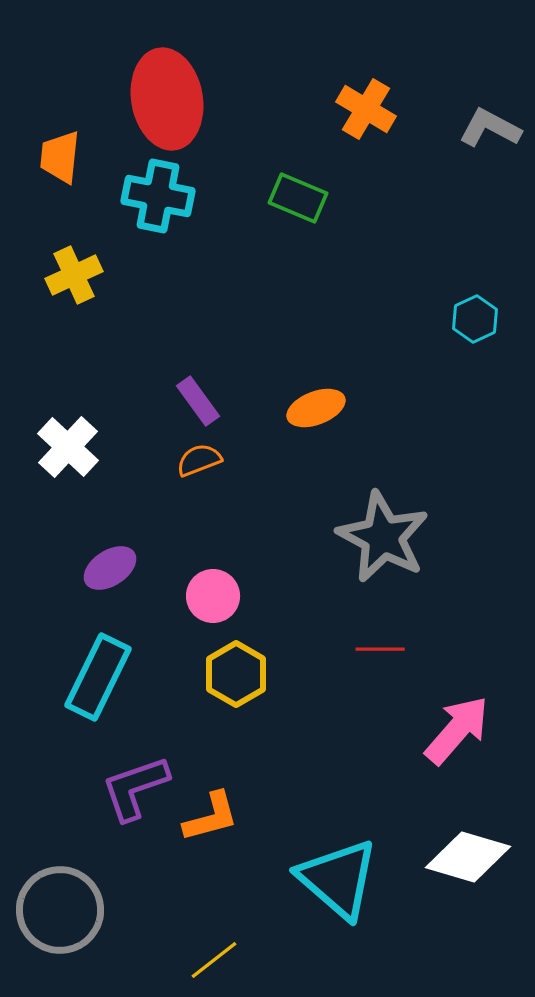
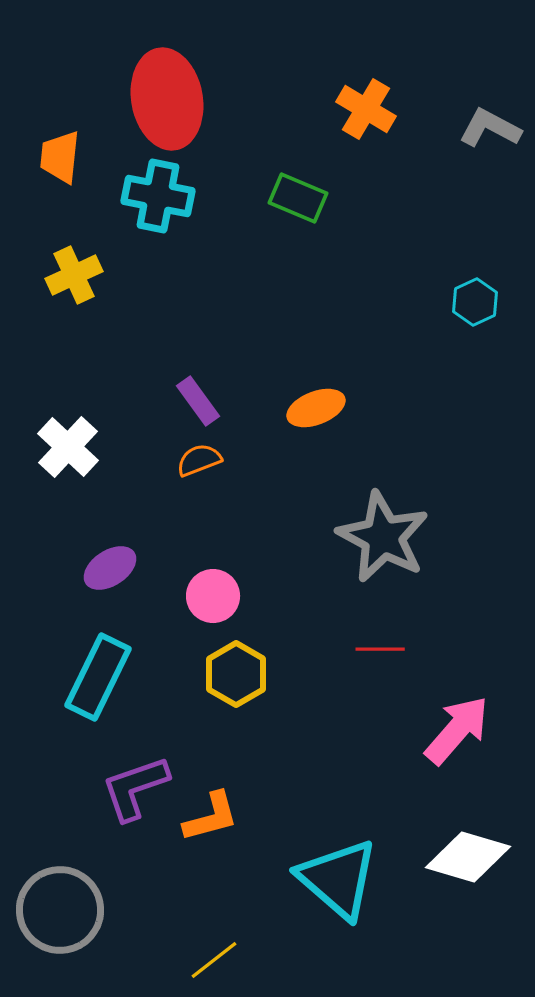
cyan hexagon: moved 17 px up
